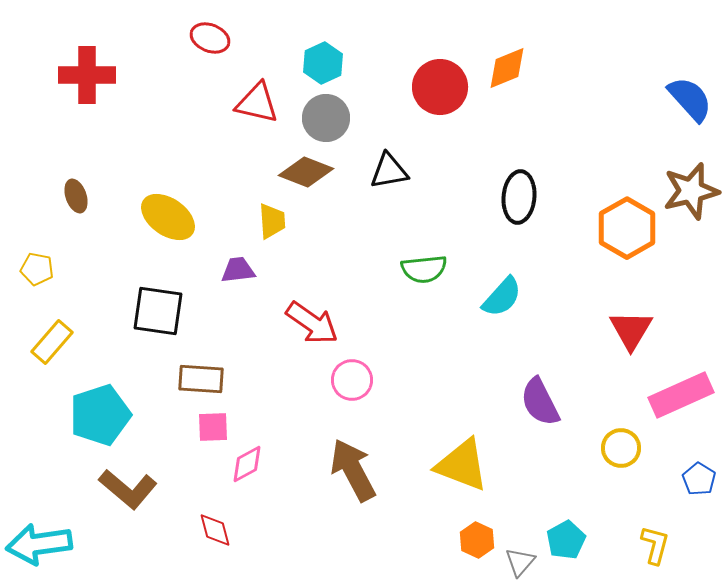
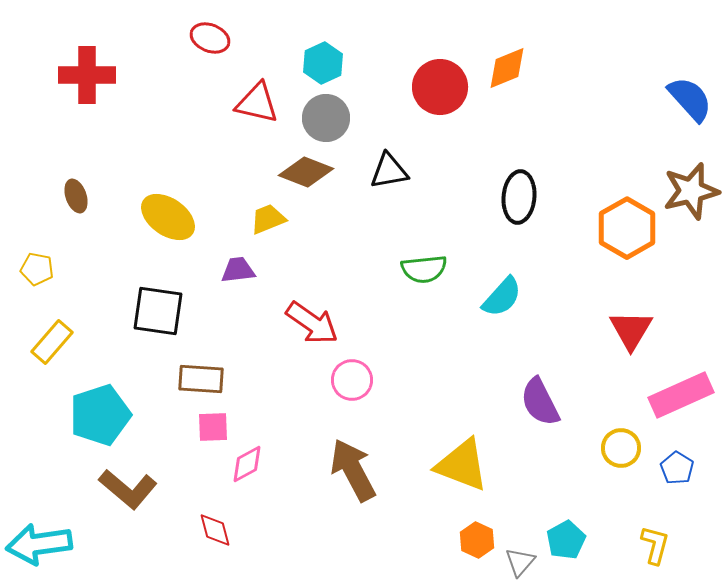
yellow trapezoid at (272, 221): moved 4 px left, 2 px up; rotated 108 degrees counterclockwise
blue pentagon at (699, 479): moved 22 px left, 11 px up
